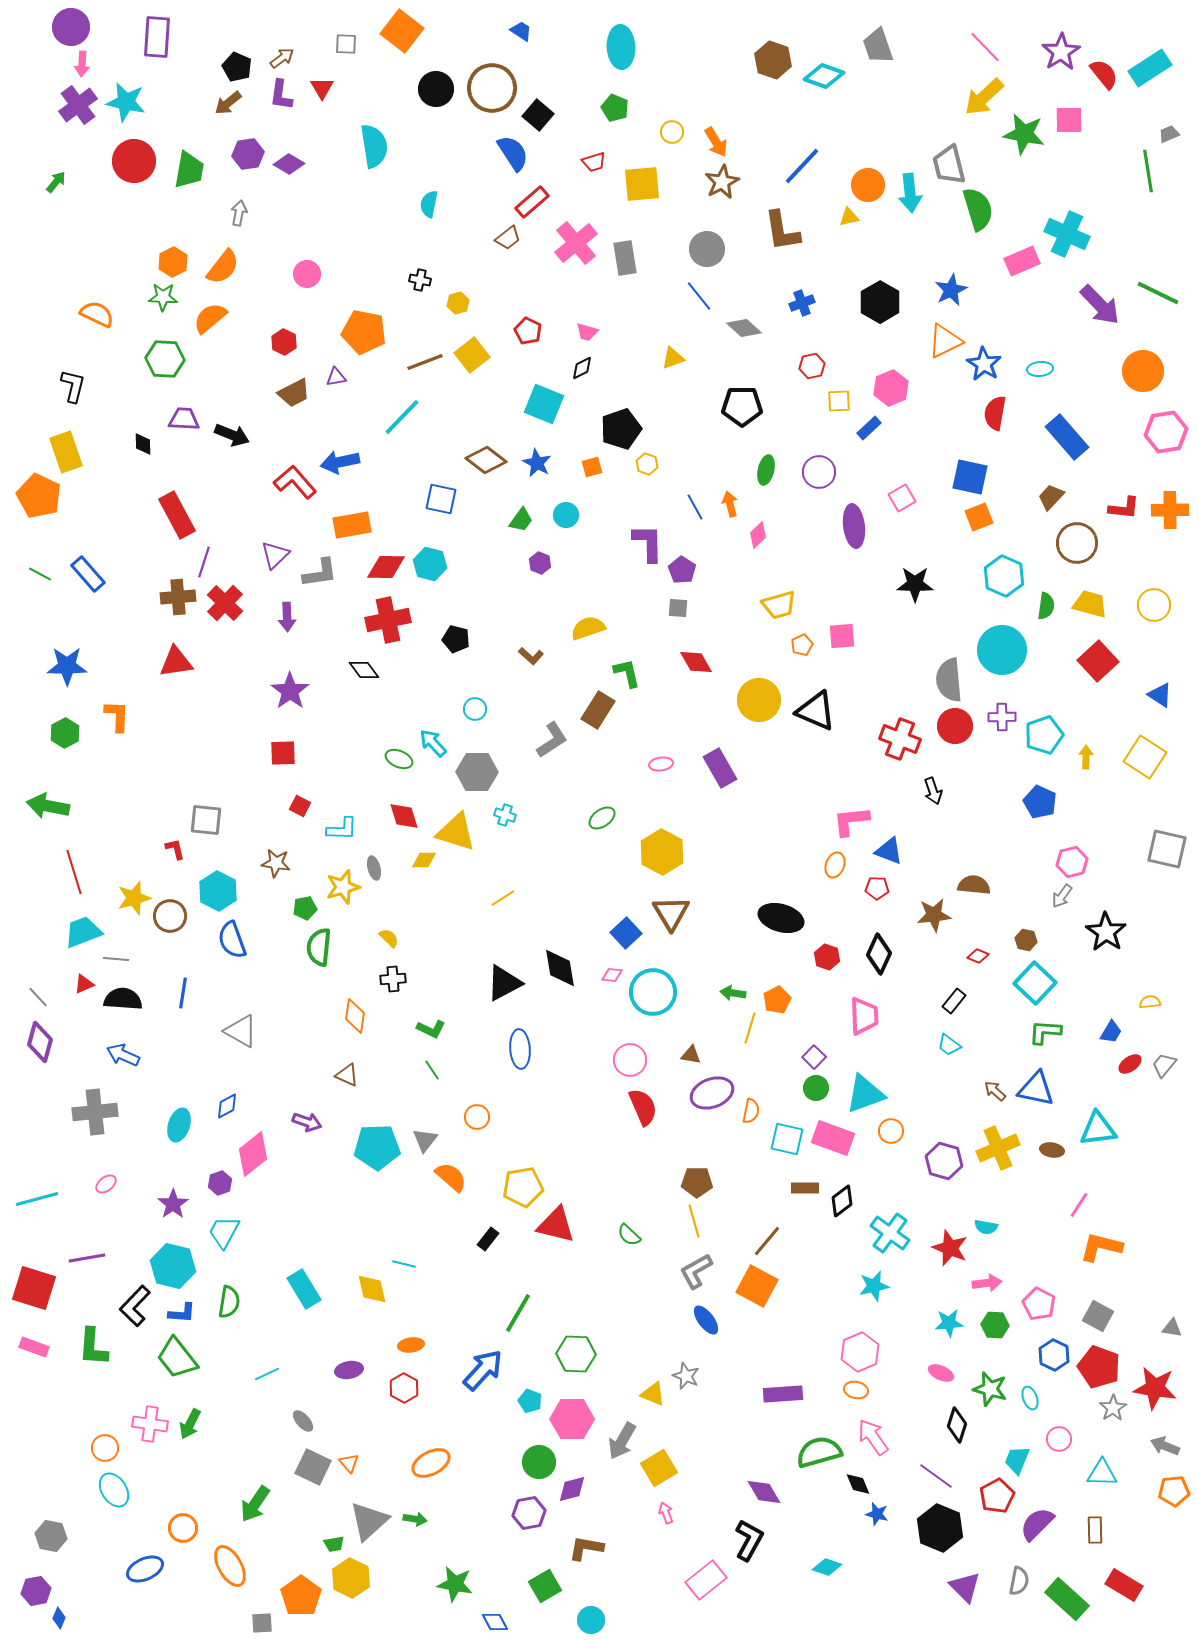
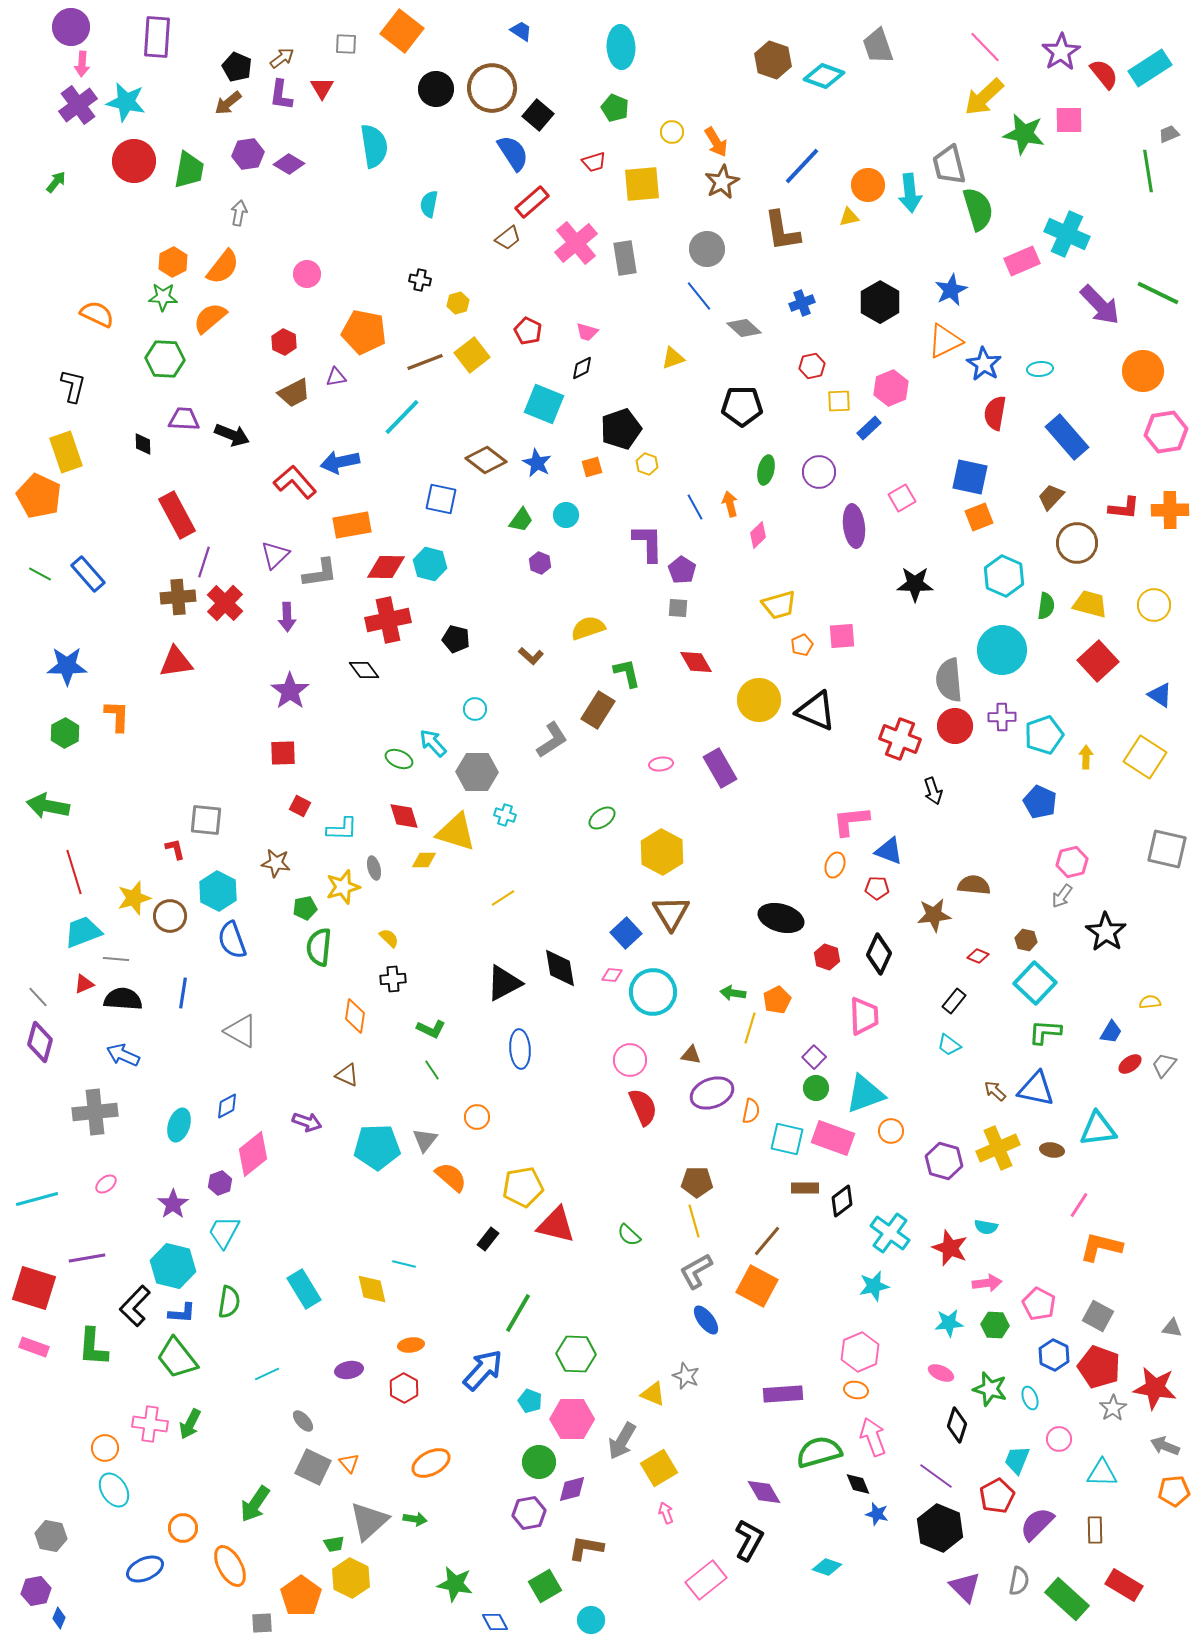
pink arrow at (873, 1437): rotated 15 degrees clockwise
